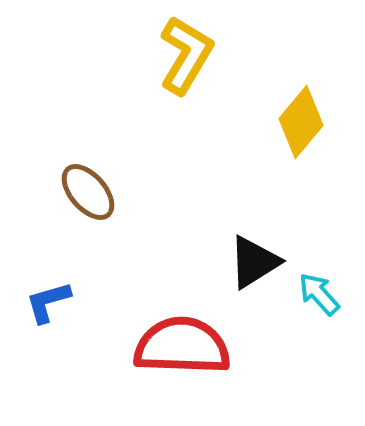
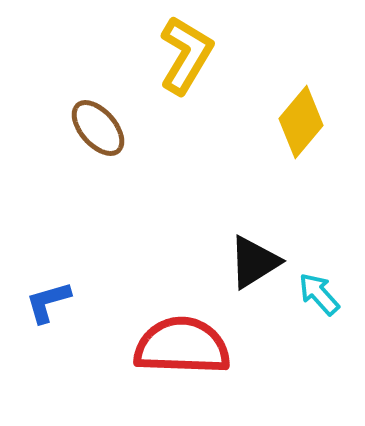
brown ellipse: moved 10 px right, 64 px up
